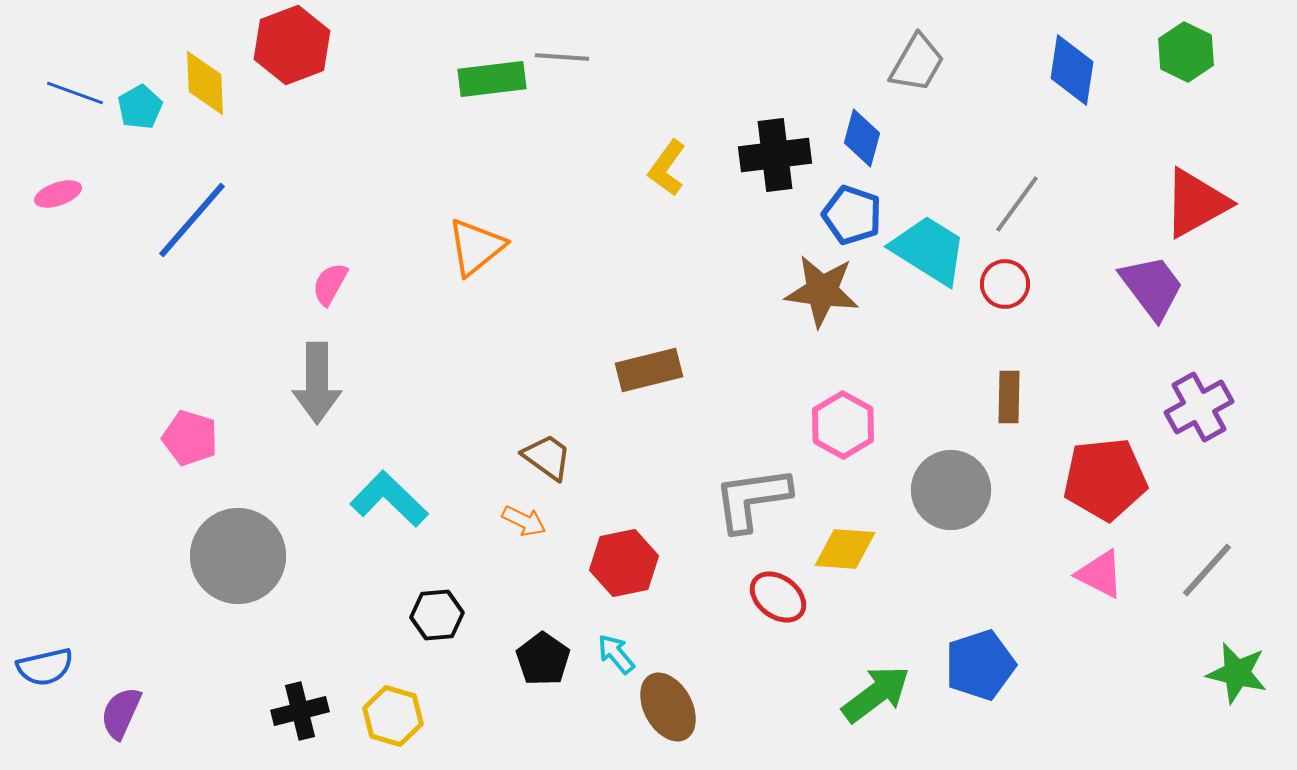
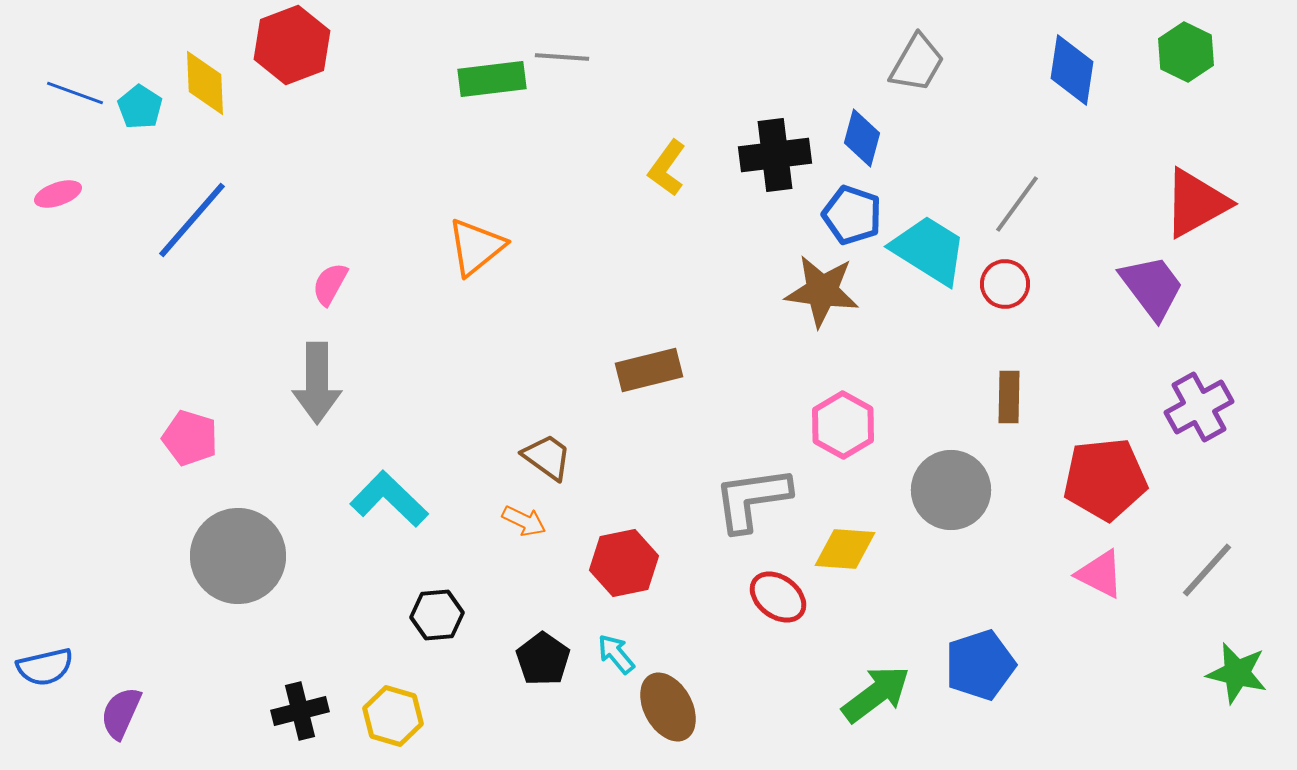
cyan pentagon at (140, 107): rotated 9 degrees counterclockwise
